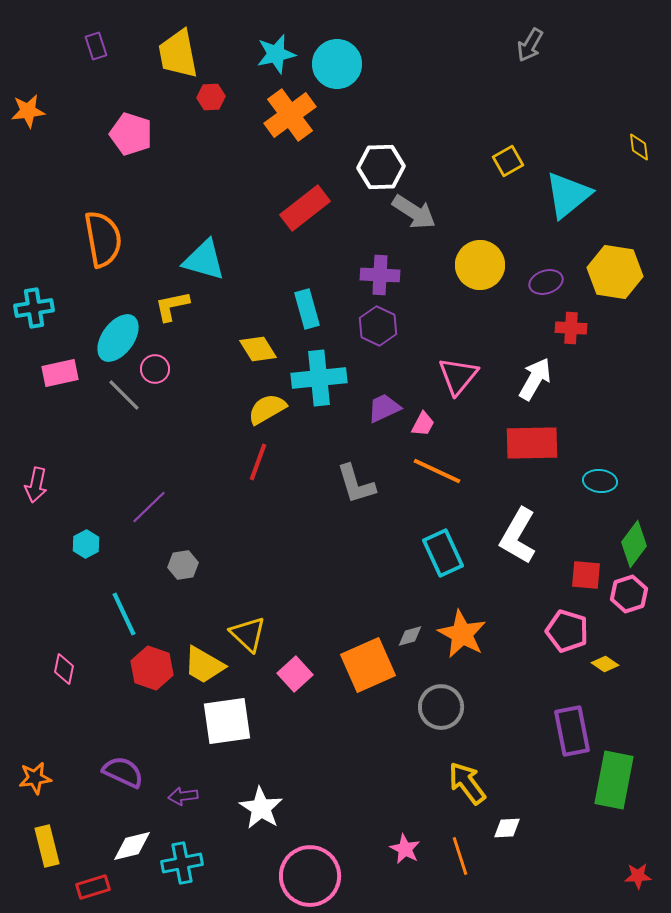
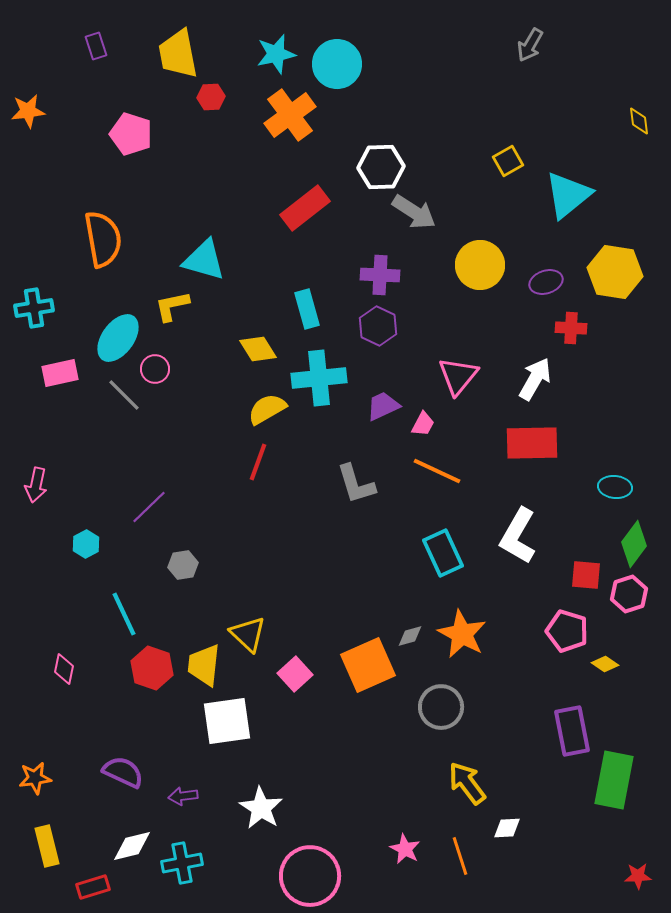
yellow diamond at (639, 147): moved 26 px up
purple trapezoid at (384, 408): moved 1 px left, 2 px up
cyan ellipse at (600, 481): moved 15 px right, 6 px down
yellow trapezoid at (204, 665): rotated 66 degrees clockwise
